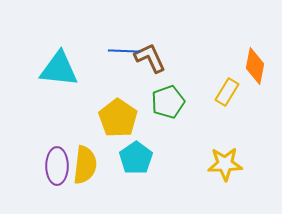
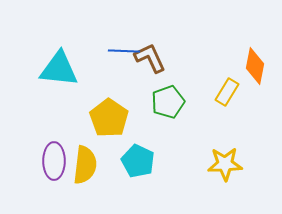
yellow pentagon: moved 9 px left
cyan pentagon: moved 2 px right, 3 px down; rotated 12 degrees counterclockwise
purple ellipse: moved 3 px left, 5 px up
